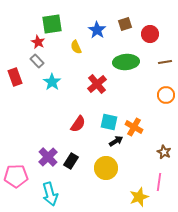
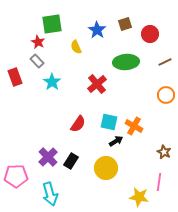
brown line: rotated 16 degrees counterclockwise
orange cross: moved 1 px up
yellow star: rotated 30 degrees clockwise
